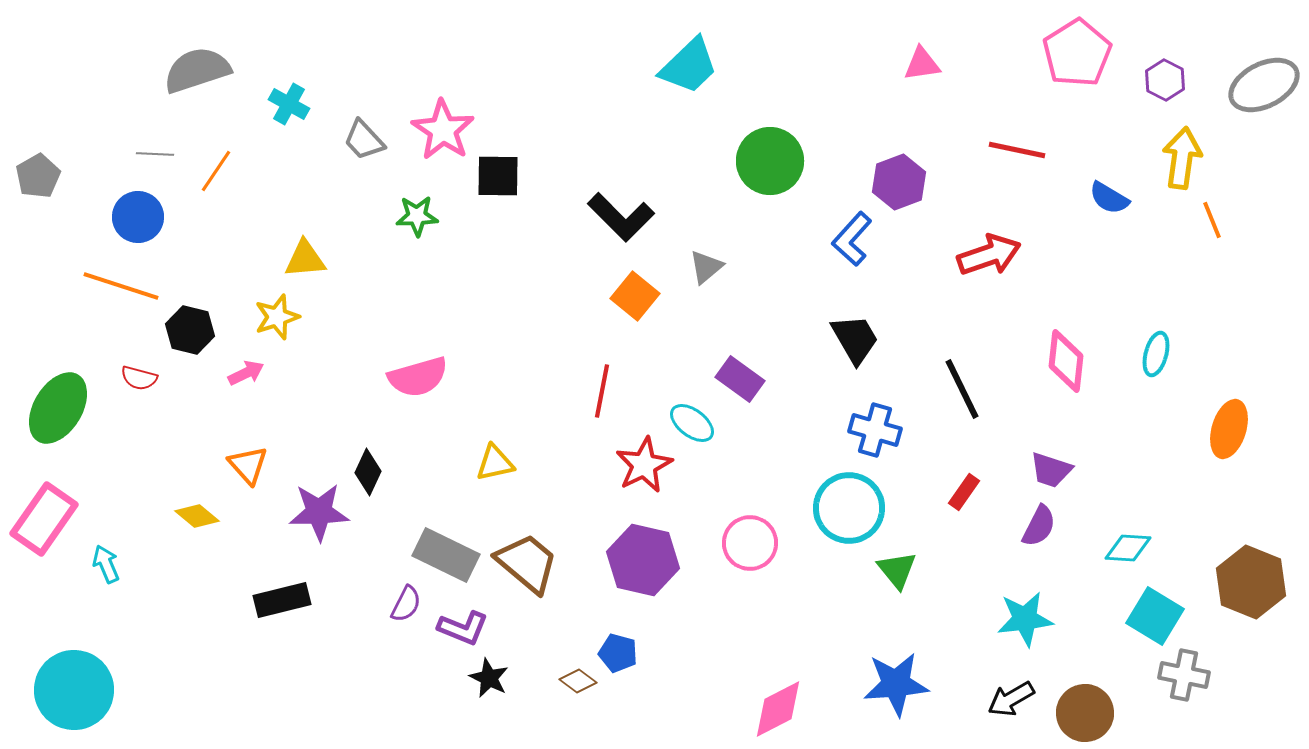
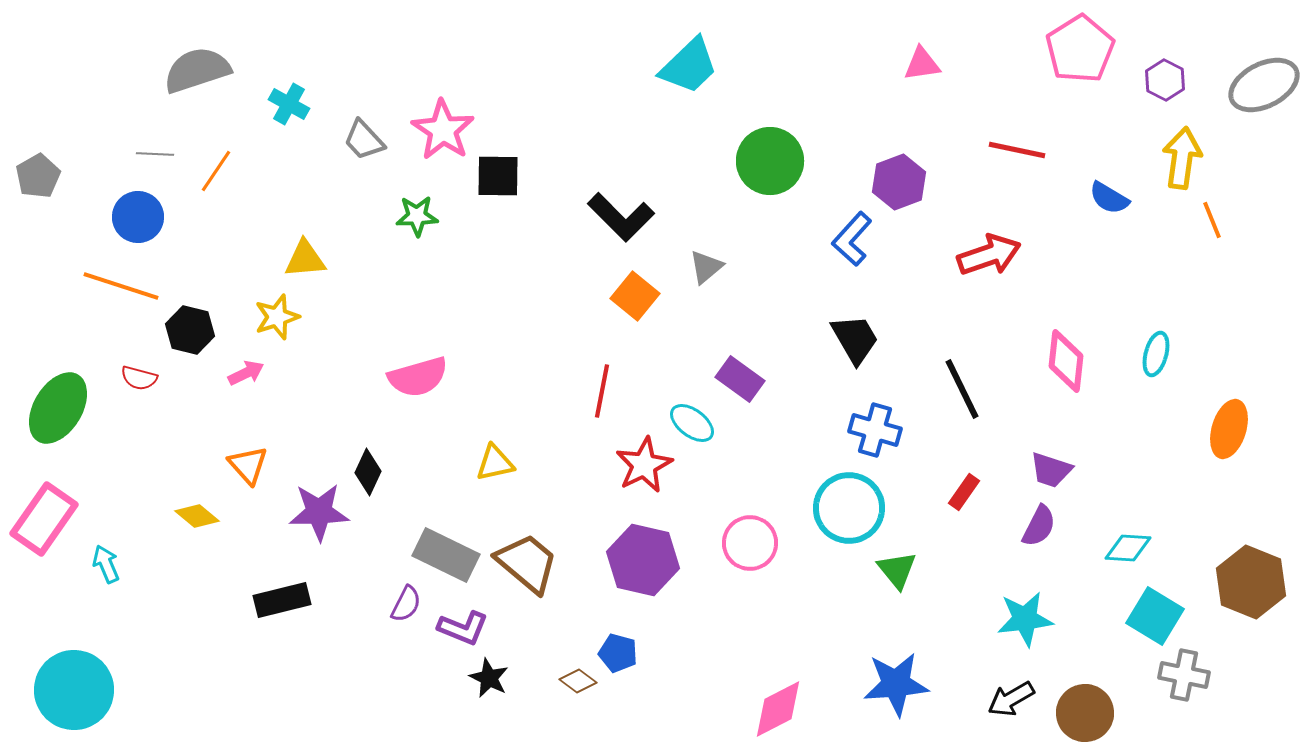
pink pentagon at (1077, 53): moved 3 px right, 4 px up
